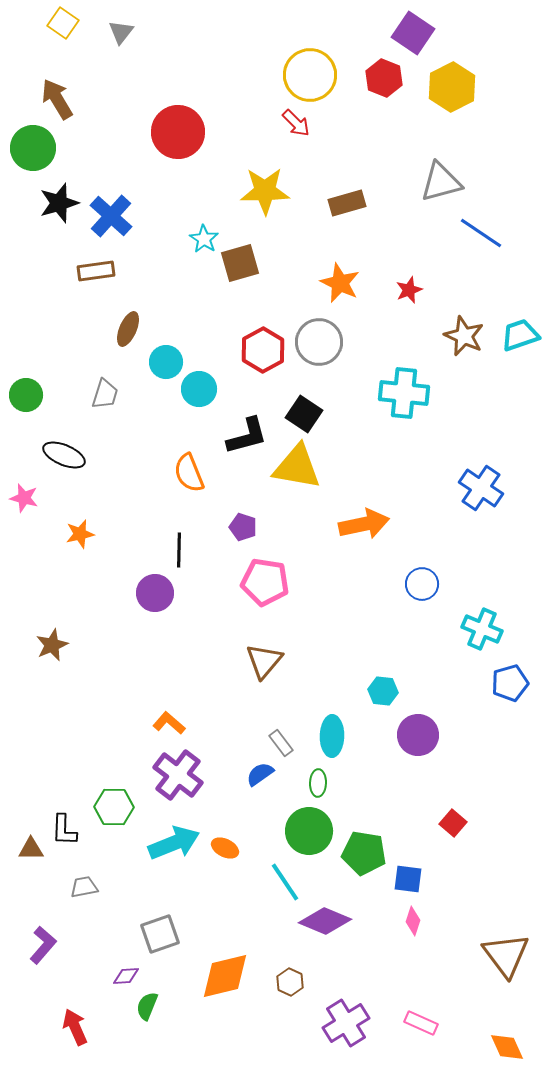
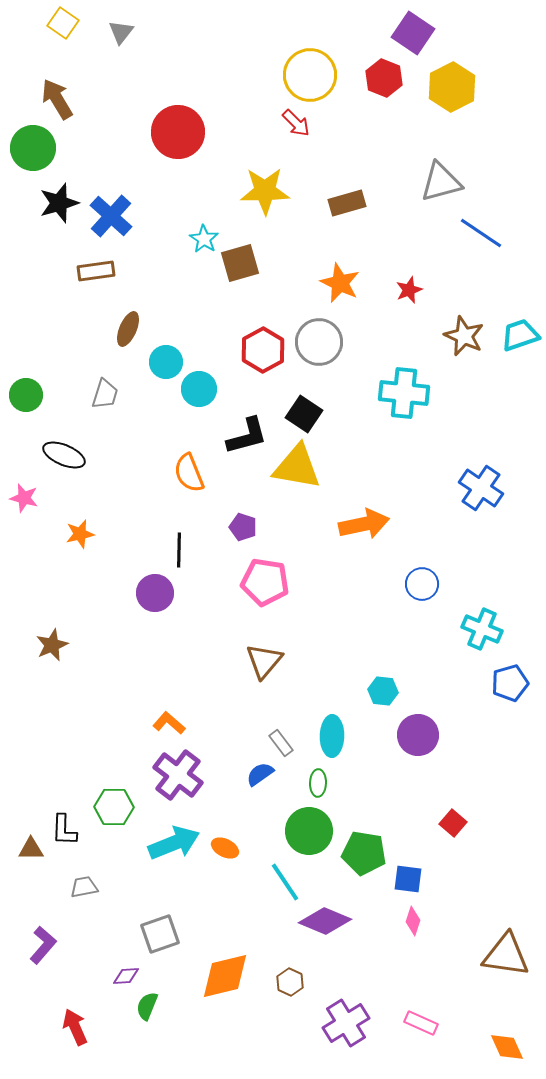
brown triangle at (506, 955): rotated 45 degrees counterclockwise
